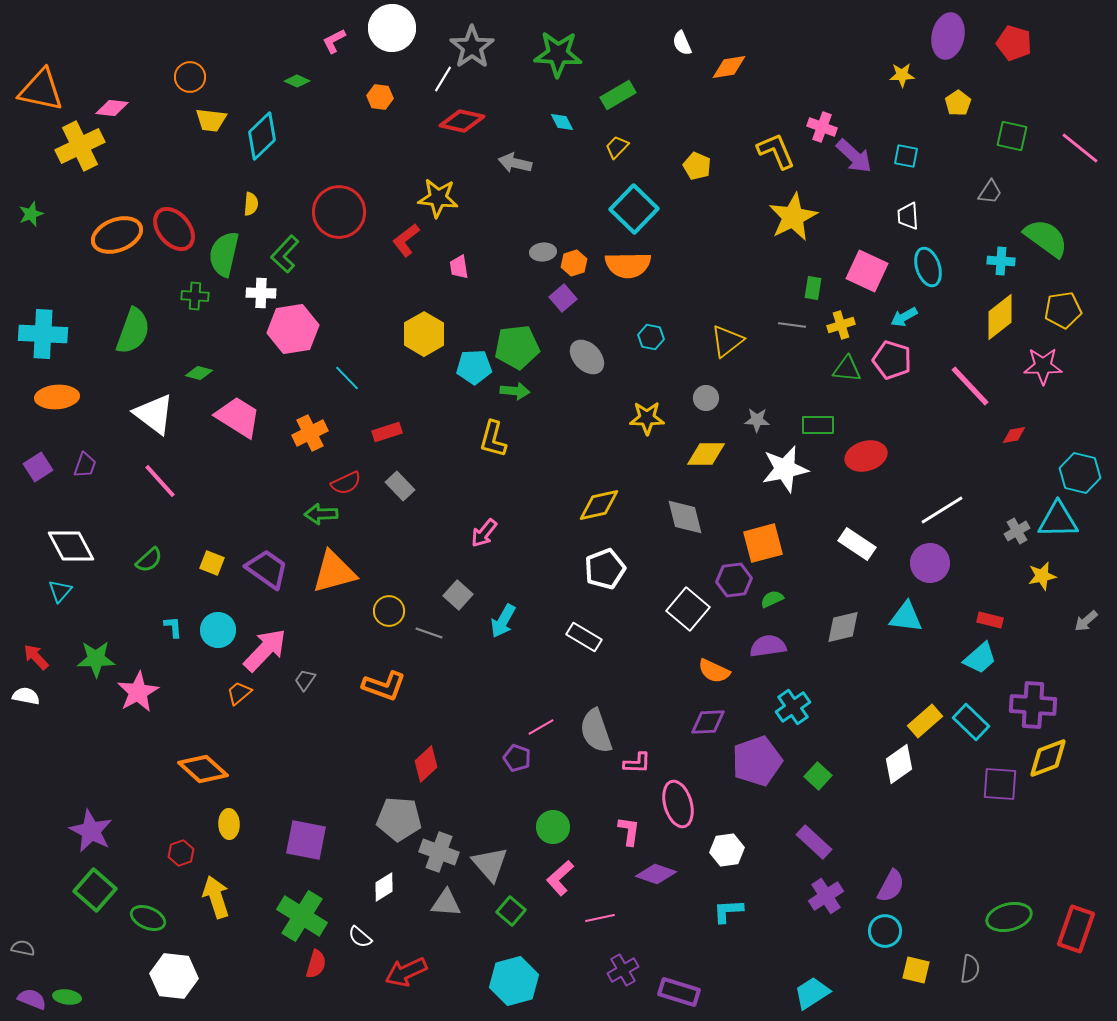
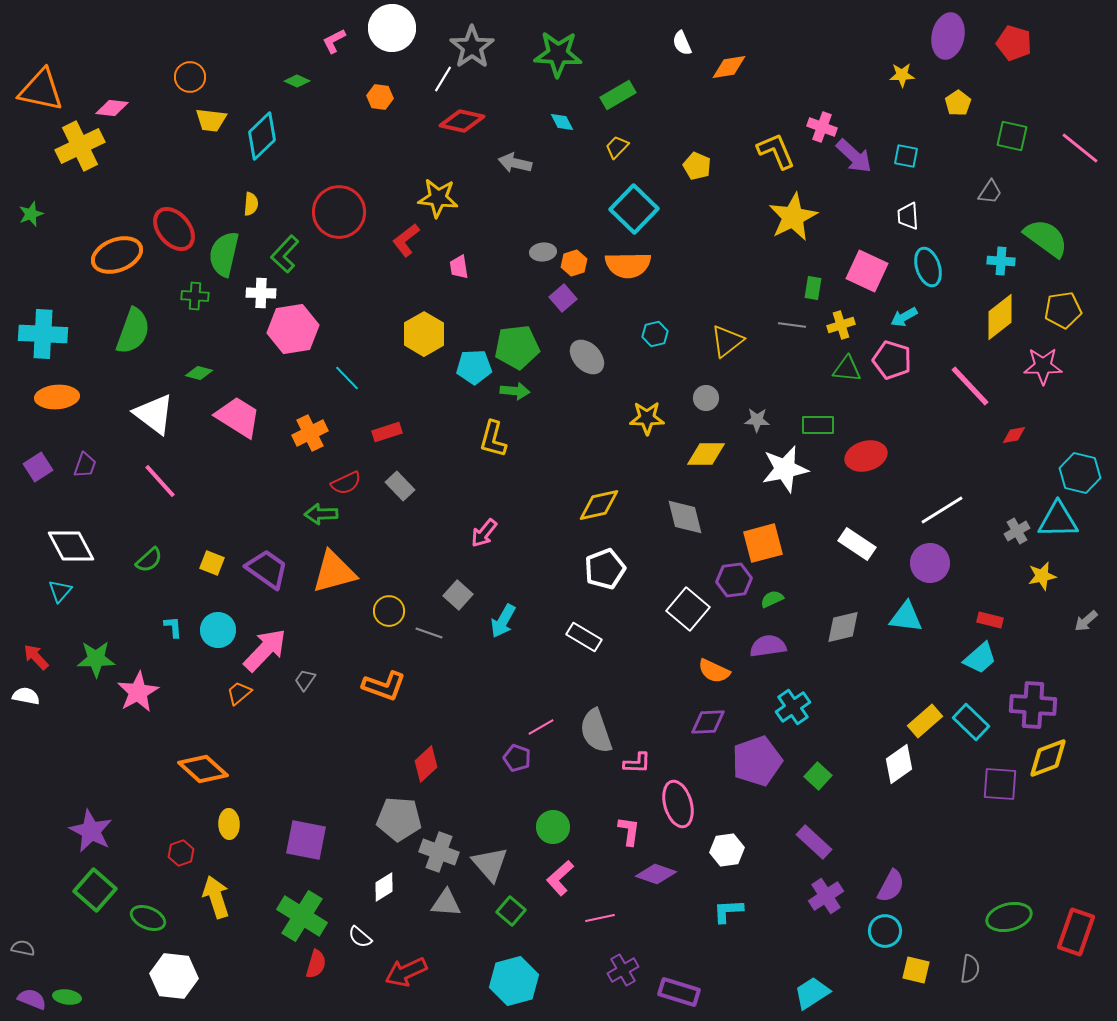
orange ellipse at (117, 235): moved 20 px down
cyan hexagon at (651, 337): moved 4 px right, 3 px up; rotated 25 degrees counterclockwise
red rectangle at (1076, 929): moved 3 px down
